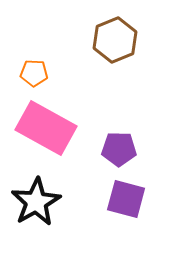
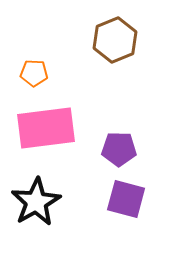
pink rectangle: rotated 36 degrees counterclockwise
